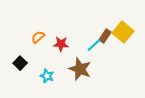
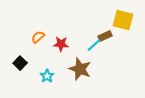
yellow square: moved 12 px up; rotated 25 degrees counterclockwise
brown rectangle: rotated 32 degrees clockwise
cyan star: rotated 16 degrees clockwise
